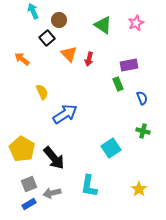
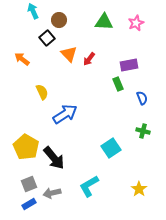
green triangle: moved 1 px right, 3 px up; rotated 30 degrees counterclockwise
red arrow: rotated 24 degrees clockwise
yellow pentagon: moved 4 px right, 2 px up
cyan L-shape: rotated 50 degrees clockwise
